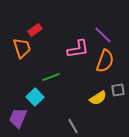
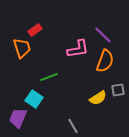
green line: moved 2 px left
cyan square: moved 1 px left, 2 px down; rotated 12 degrees counterclockwise
